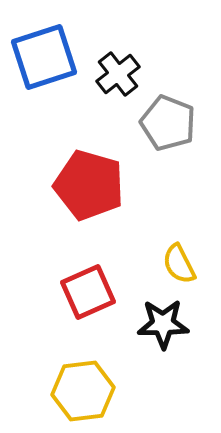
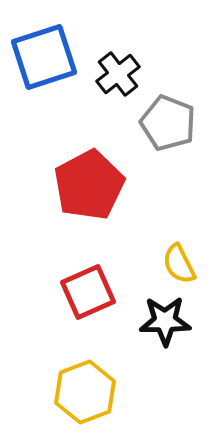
red pentagon: rotated 28 degrees clockwise
black star: moved 2 px right, 3 px up
yellow hexagon: moved 2 px right, 1 px down; rotated 14 degrees counterclockwise
